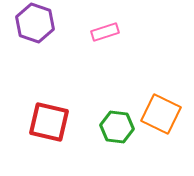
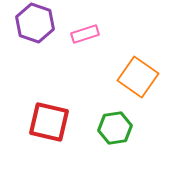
pink rectangle: moved 20 px left, 2 px down
orange square: moved 23 px left, 37 px up; rotated 9 degrees clockwise
green hexagon: moved 2 px left, 1 px down; rotated 16 degrees counterclockwise
